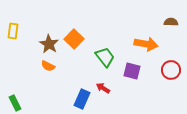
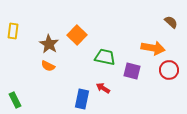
brown semicircle: rotated 40 degrees clockwise
orange square: moved 3 px right, 4 px up
orange arrow: moved 7 px right, 4 px down
green trapezoid: rotated 40 degrees counterclockwise
red circle: moved 2 px left
blue rectangle: rotated 12 degrees counterclockwise
green rectangle: moved 3 px up
